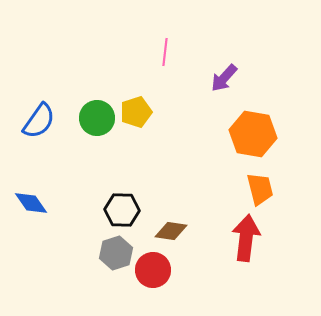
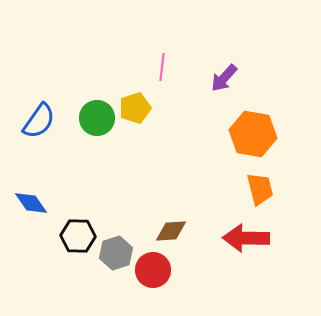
pink line: moved 3 px left, 15 px down
yellow pentagon: moved 1 px left, 4 px up
black hexagon: moved 44 px left, 26 px down
brown diamond: rotated 12 degrees counterclockwise
red arrow: rotated 96 degrees counterclockwise
